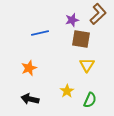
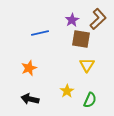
brown L-shape: moved 5 px down
purple star: rotated 16 degrees counterclockwise
